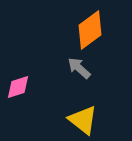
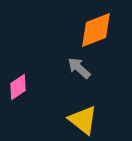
orange diamond: moved 6 px right; rotated 15 degrees clockwise
pink diamond: rotated 16 degrees counterclockwise
